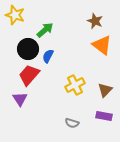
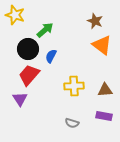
blue semicircle: moved 3 px right
yellow cross: moved 1 px left, 1 px down; rotated 24 degrees clockwise
brown triangle: rotated 42 degrees clockwise
